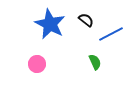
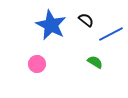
blue star: moved 1 px right, 1 px down
green semicircle: rotated 35 degrees counterclockwise
